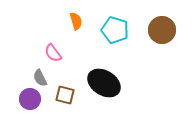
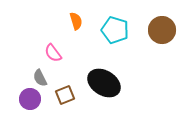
brown square: rotated 36 degrees counterclockwise
